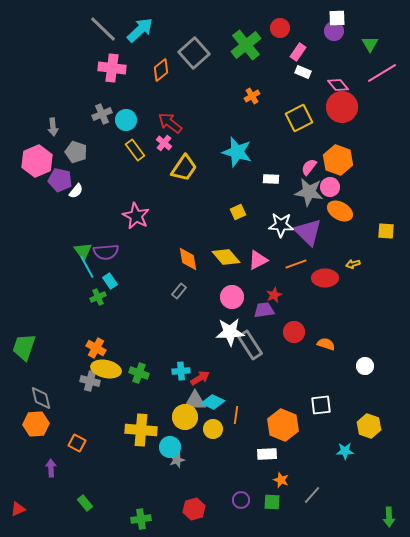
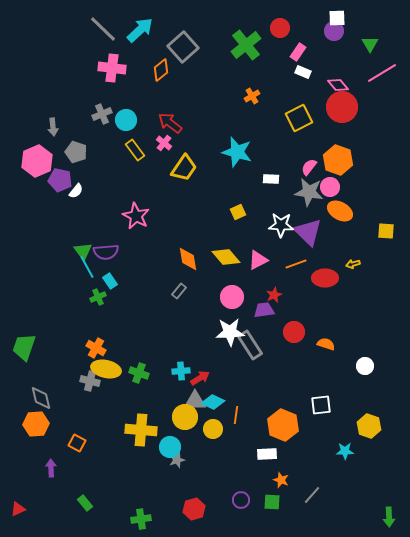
gray square at (194, 53): moved 11 px left, 6 px up
